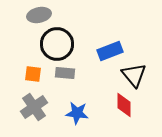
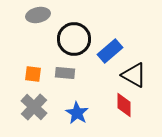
gray ellipse: moved 1 px left
black circle: moved 17 px right, 5 px up
blue rectangle: rotated 20 degrees counterclockwise
black triangle: rotated 20 degrees counterclockwise
gray cross: rotated 12 degrees counterclockwise
blue star: rotated 25 degrees clockwise
